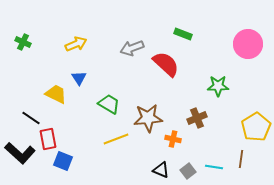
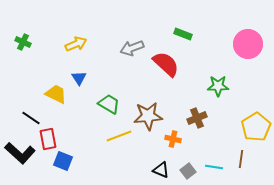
brown star: moved 2 px up
yellow line: moved 3 px right, 3 px up
